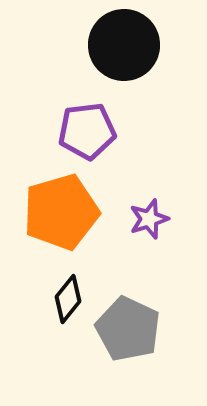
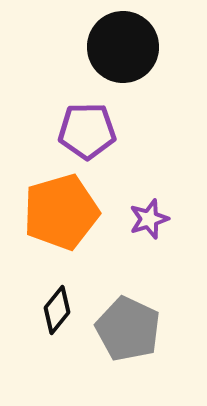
black circle: moved 1 px left, 2 px down
purple pentagon: rotated 6 degrees clockwise
black diamond: moved 11 px left, 11 px down
